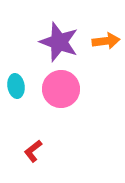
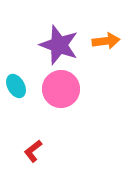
purple star: moved 3 px down
cyan ellipse: rotated 20 degrees counterclockwise
